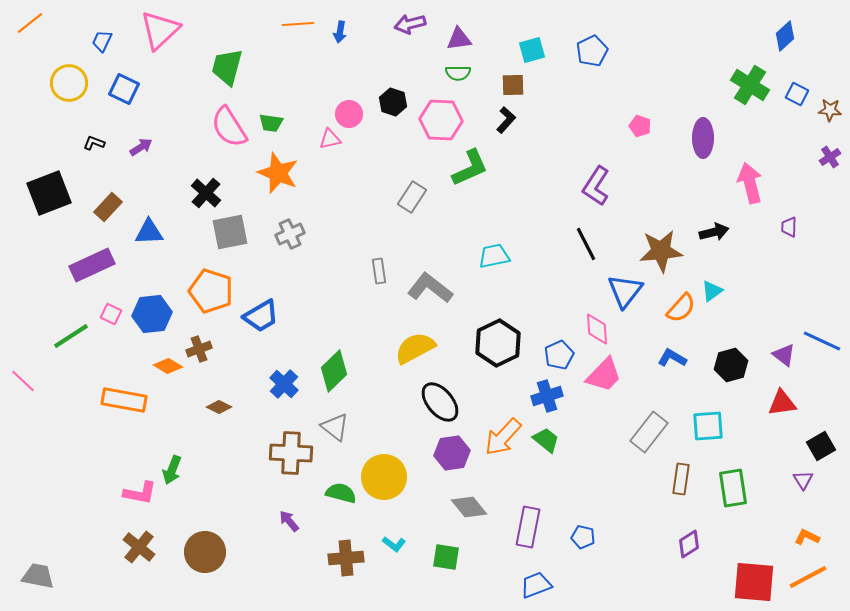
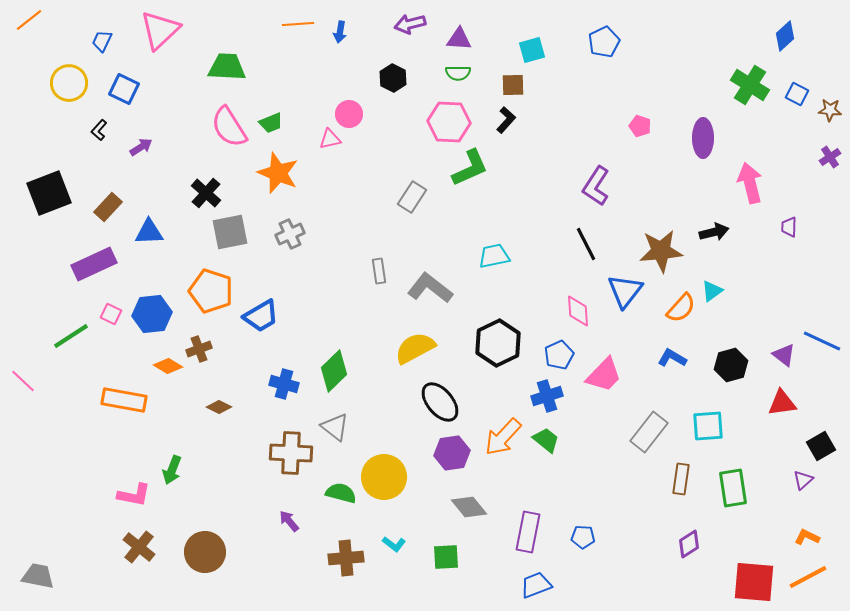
orange line at (30, 23): moved 1 px left, 3 px up
purple triangle at (459, 39): rotated 12 degrees clockwise
blue pentagon at (592, 51): moved 12 px right, 9 px up
green trapezoid at (227, 67): rotated 78 degrees clockwise
black hexagon at (393, 102): moved 24 px up; rotated 8 degrees clockwise
pink hexagon at (441, 120): moved 8 px right, 2 px down
green trapezoid at (271, 123): rotated 30 degrees counterclockwise
black L-shape at (94, 143): moved 5 px right, 13 px up; rotated 70 degrees counterclockwise
purple rectangle at (92, 265): moved 2 px right, 1 px up
pink diamond at (597, 329): moved 19 px left, 18 px up
blue cross at (284, 384): rotated 28 degrees counterclockwise
purple triangle at (803, 480): rotated 20 degrees clockwise
pink L-shape at (140, 493): moved 6 px left, 2 px down
purple rectangle at (528, 527): moved 5 px down
blue pentagon at (583, 537): rotated 10 degrees counterclockwise
green square at (446, 557): rotated 12 degrees counterclockwise
